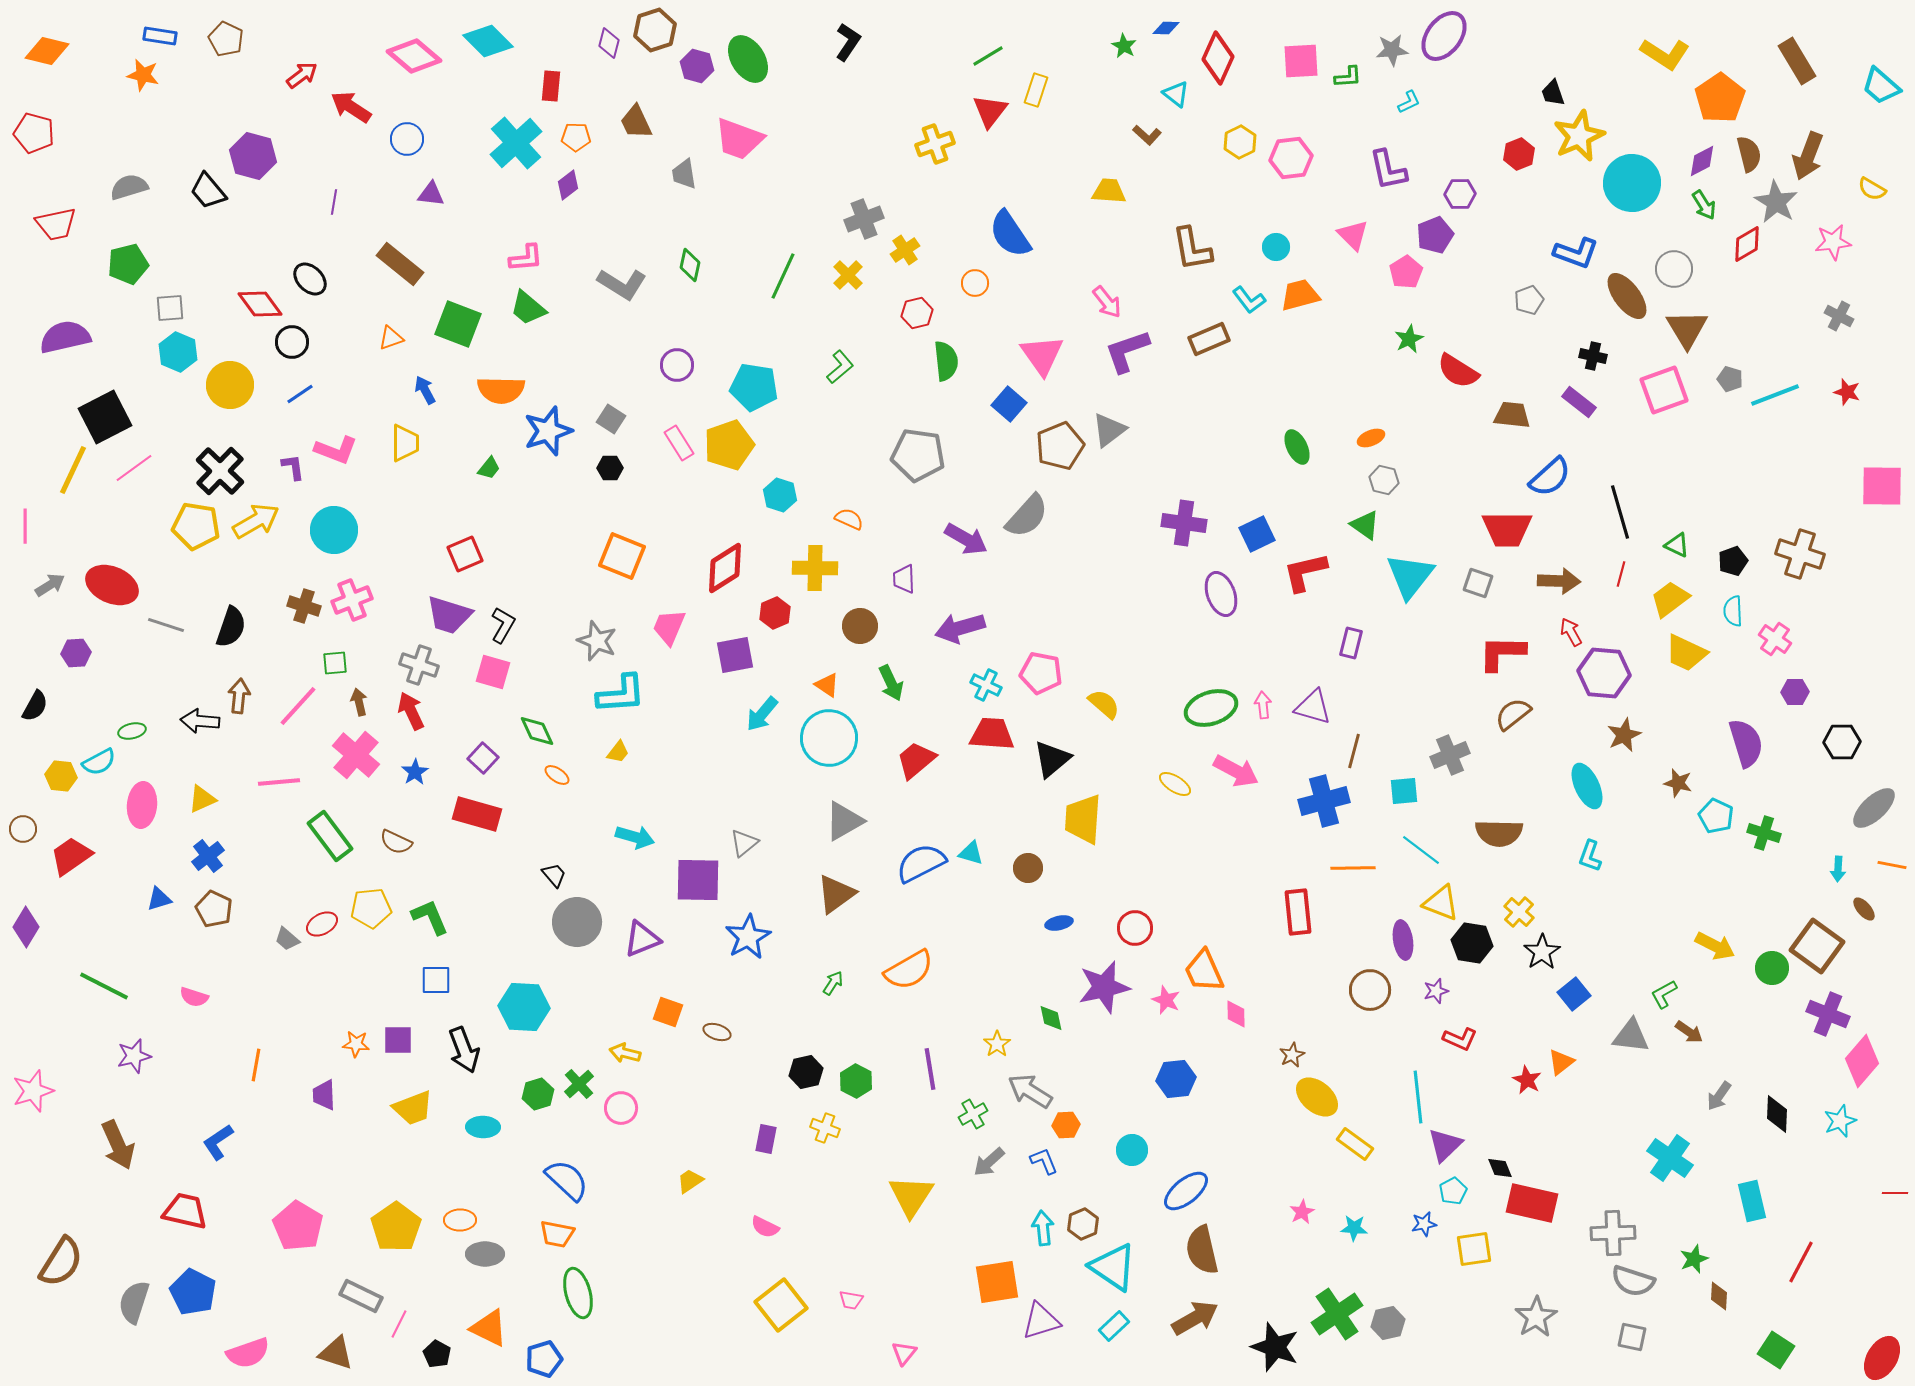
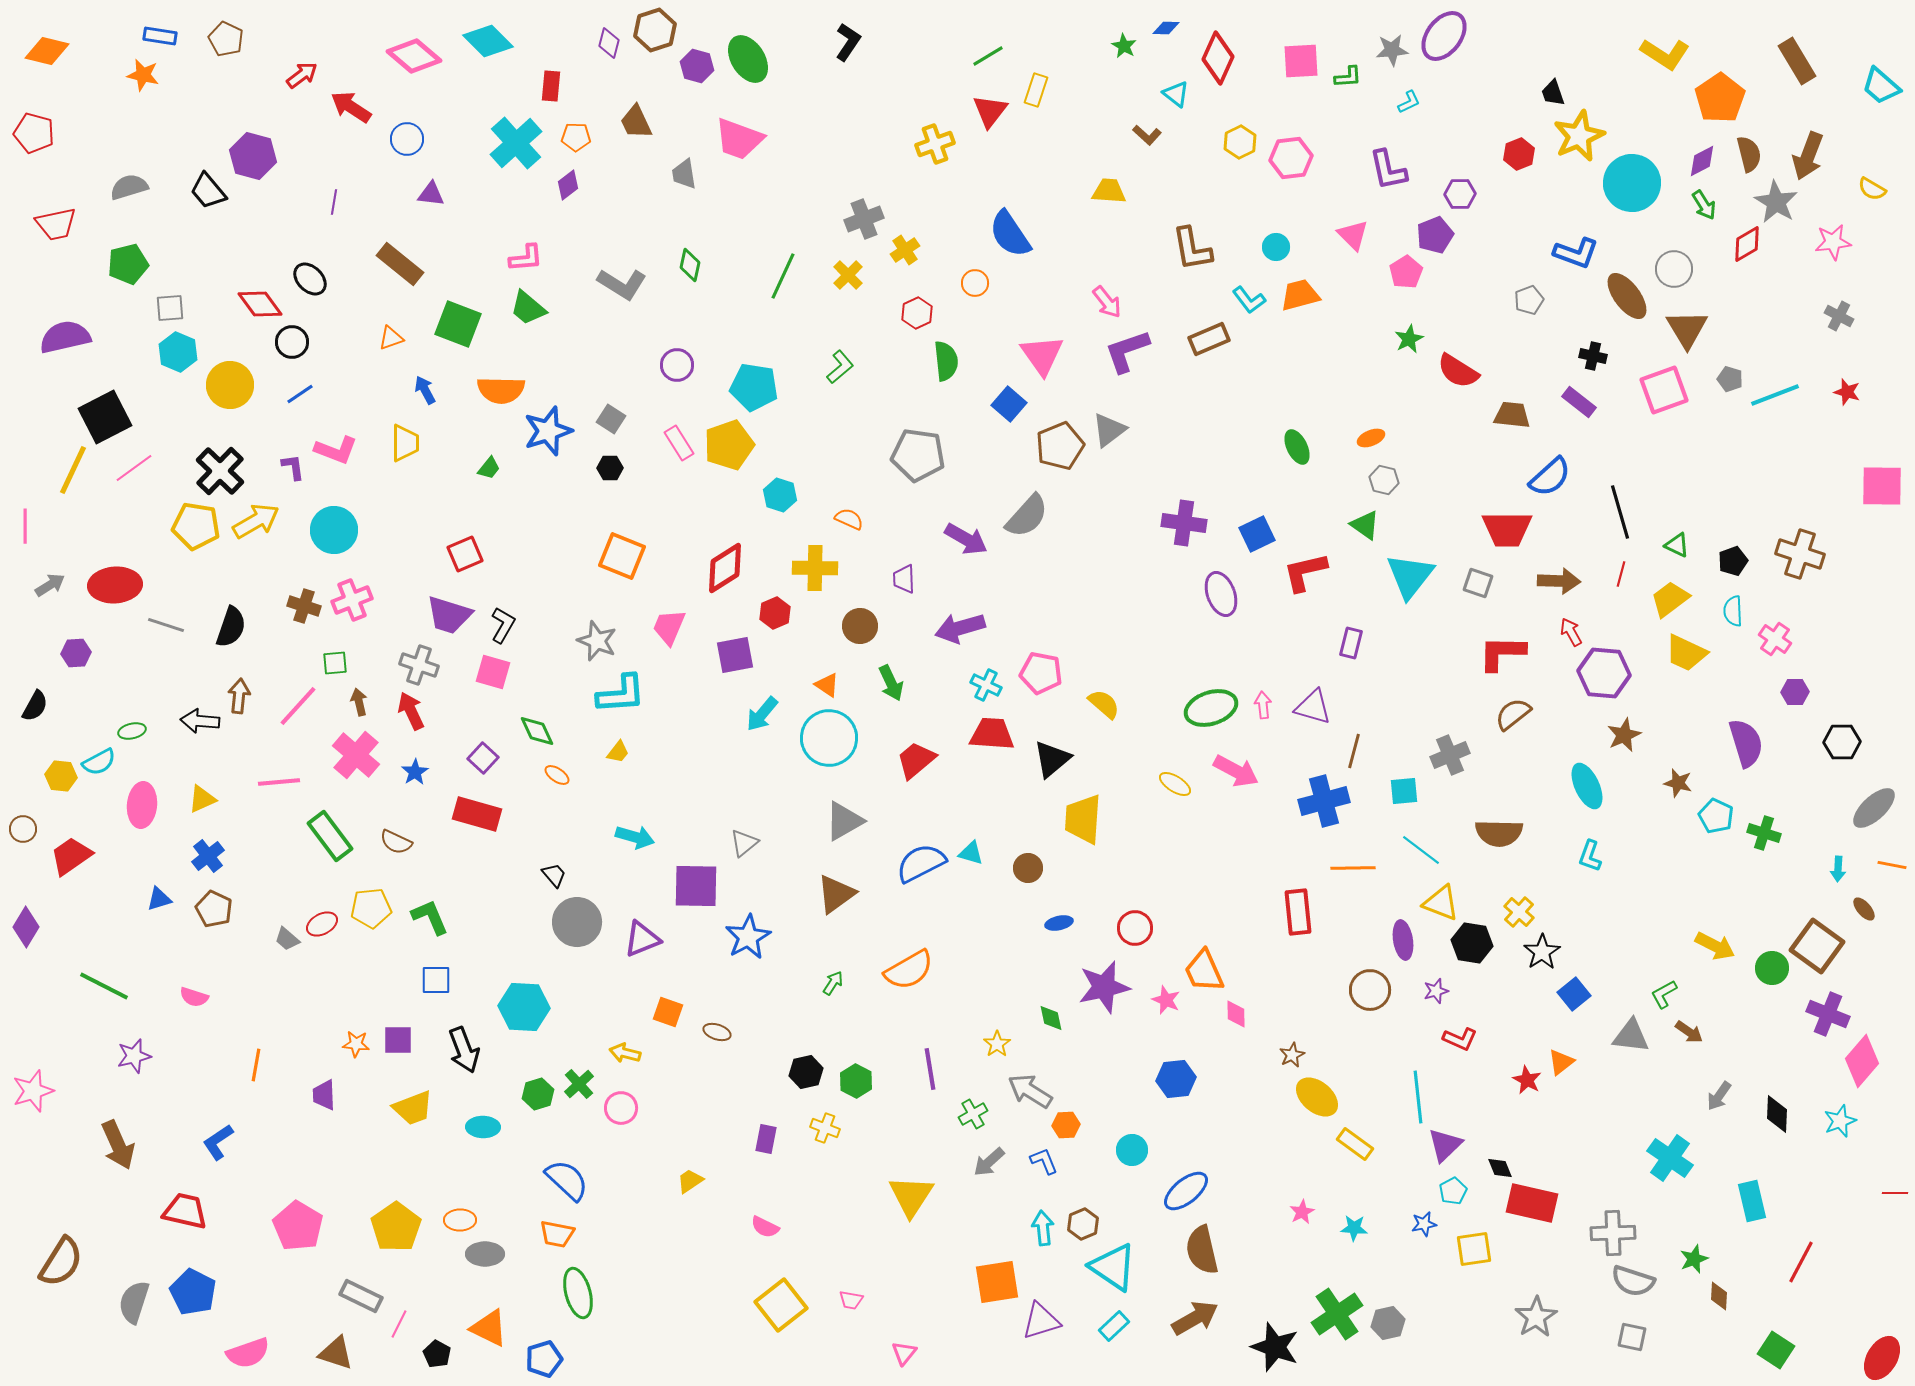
red hexagon at (917, 313): rotated 12 degrees counterclockwise
red ellipse at (112, 585): moved 3 px right; rotated 27 degrees counterclockwise
purple square at (698, 880): moved 2 px left, 6 px down
